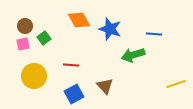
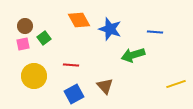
blue line: moved 1 px right, 2 px up
